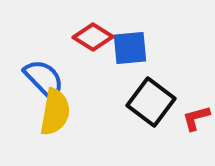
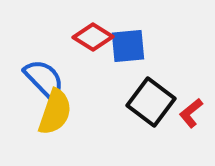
blue square: moved 2 px left, 2 px up
yellow semicircle: rotated 9 degrees clockwise
red L-shape: moved 5 px left, 5 px up; rotated 24 degrees counterclockwise
